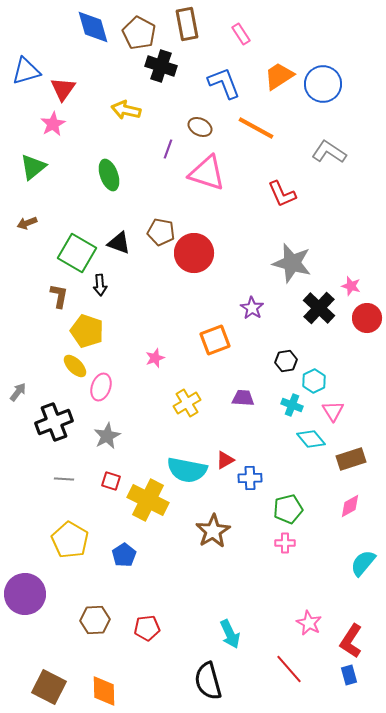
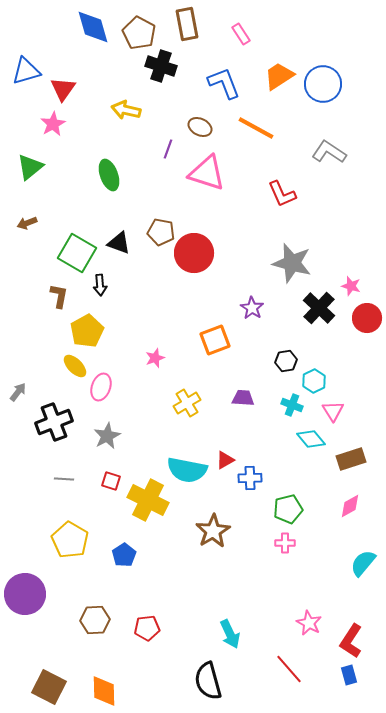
green triangle at (33, 167): moved 3 px left
yellow pentagon at (87, 331): rotated 24 degrees clockwise
